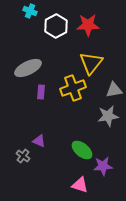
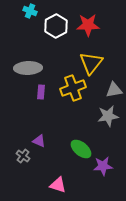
gray ellipse: rotated 24 degrees clockwise
green ellipse: moved 1 px left, 1 px up
pink triangle: moved 22 px left
